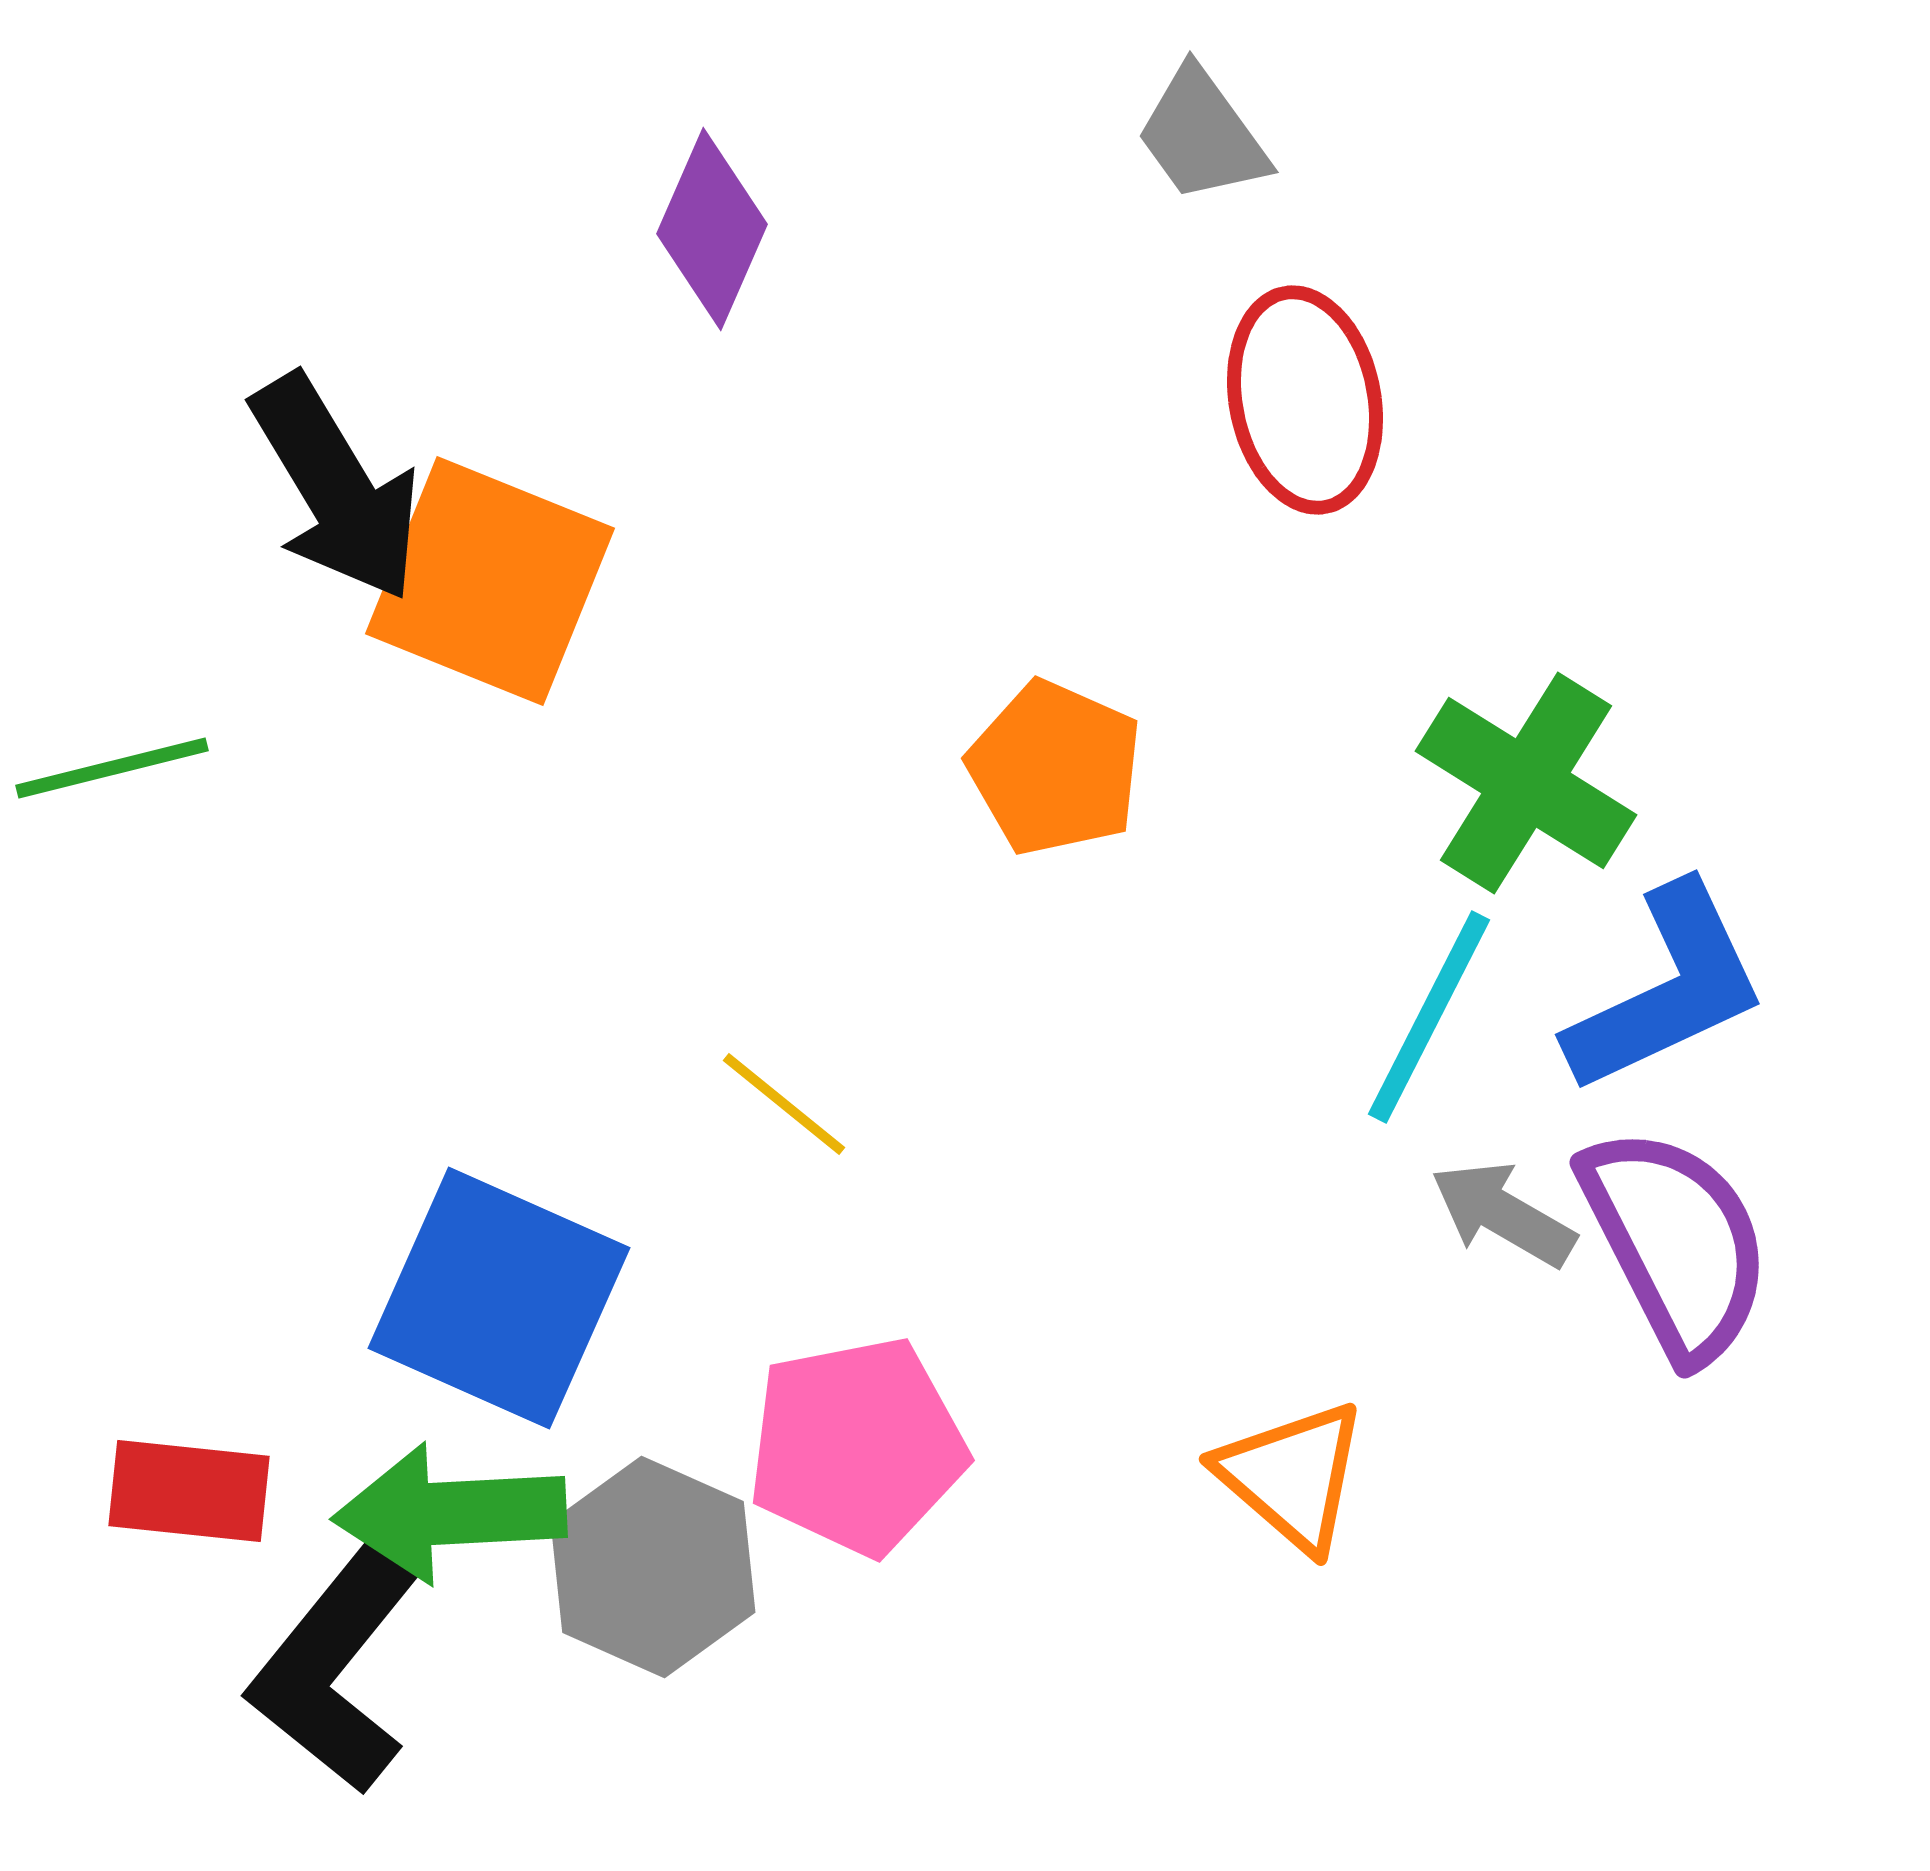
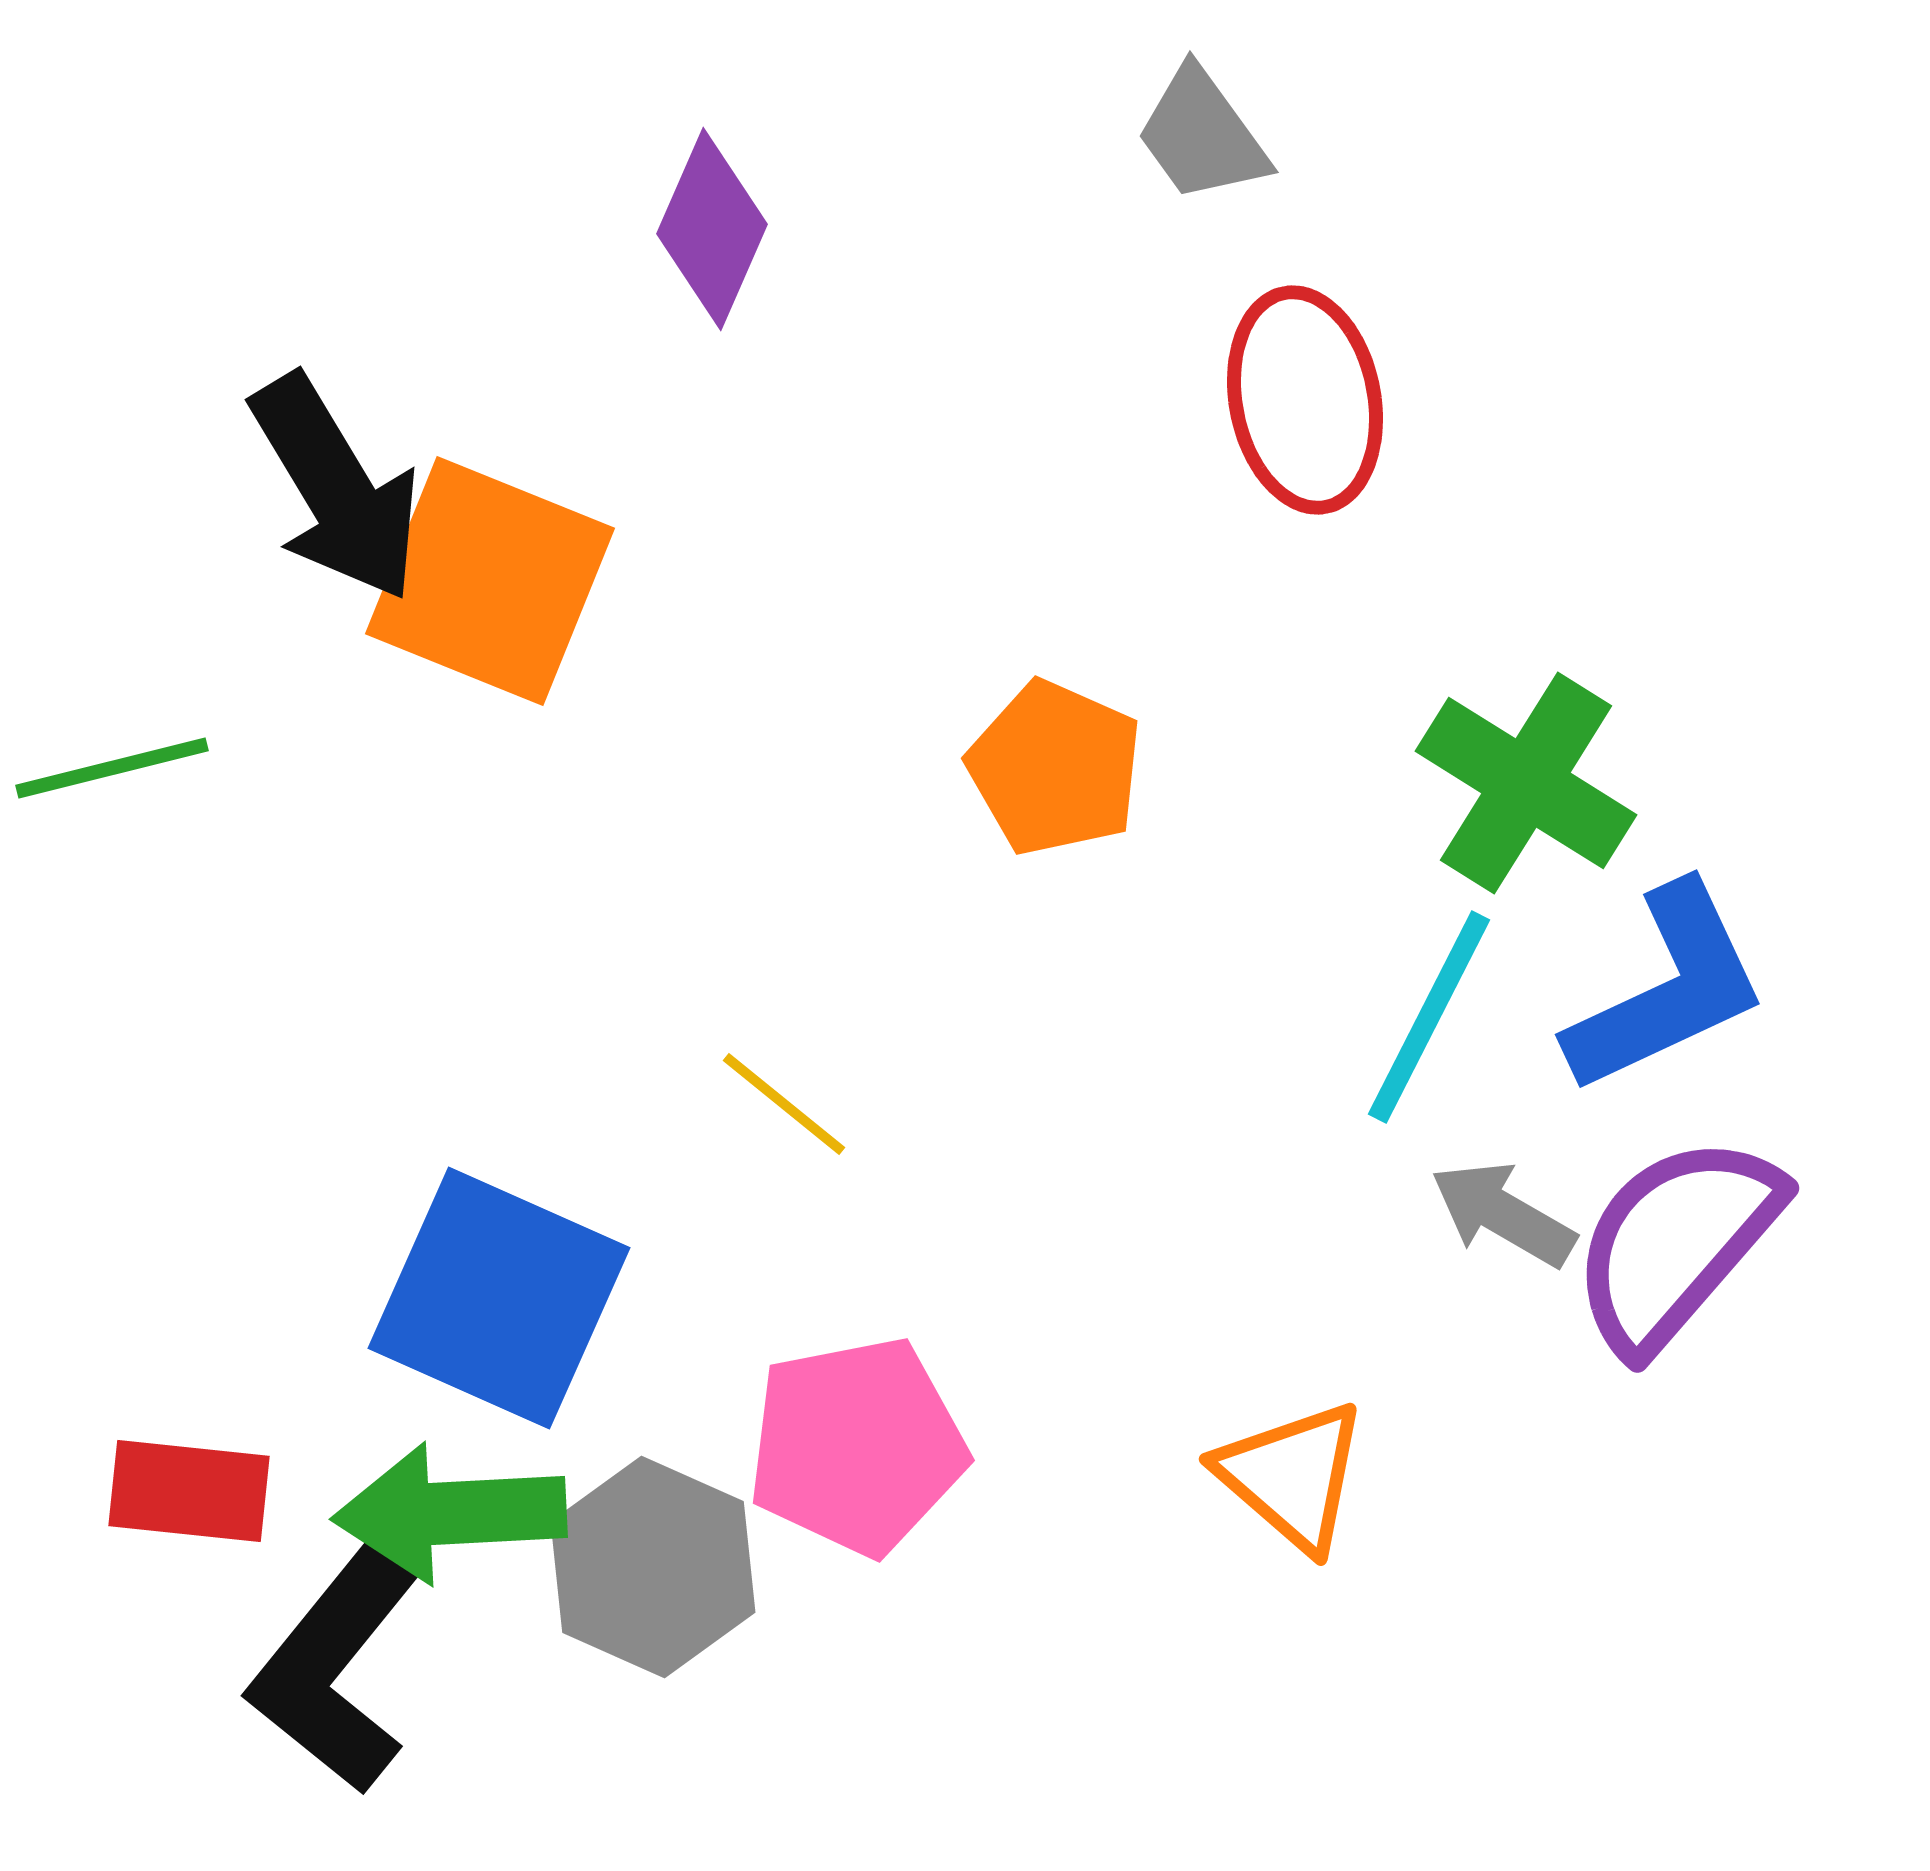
purple semicircle: rotated 112 degrees counterclockwise
